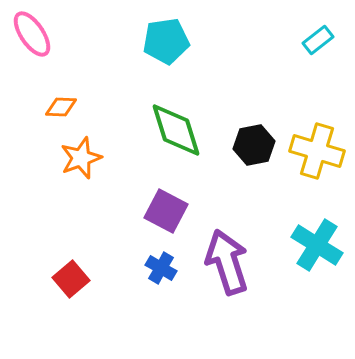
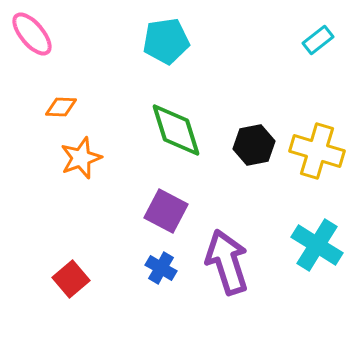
pink ellipse: rotated 6 degrees counterclockwise
